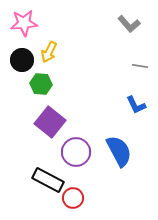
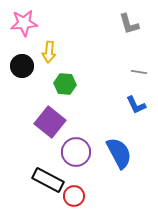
gray L-shape: rotated 25 degrees clockwise
yellow arrow: rotated 20 degrees counterclockwise
black circle: moved 6 px down
gray line: moved 1 px left, 6 px down
green hexagon: moved 24 px right
blue semicircle: moved 2 px down
red circle: moved 1 px right, 2 px up
